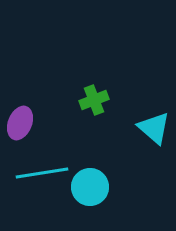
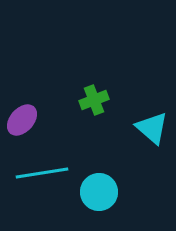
purple ellipse: moved 2 px right, 3 px up; rotated 20 degrees clockwise
cyan triangle: moved 2 px left
cyan circle: moved 9 px right, 5 px down
